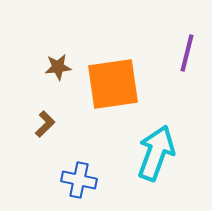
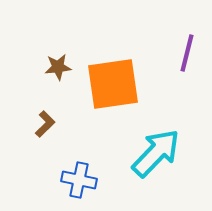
cyan arrow: rotated 24 degrees clockwise
